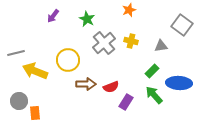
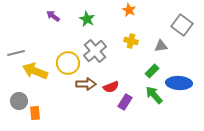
orange star: rotated 24 degrees counterclockwise
purple arrow: rotated 88 degrees clockwise
gray cross: moved 9 px left, 8 px down
yellow circle: moved 3 px down
purple rectangle: moved 1 px left
